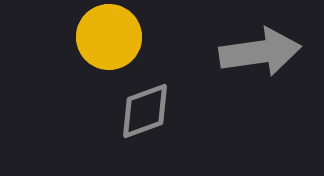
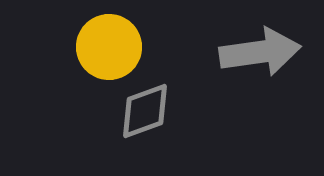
yellow circle: moved 10 px down
